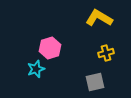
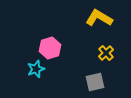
yellow cross: rotated 28 degrees counterclockwise
